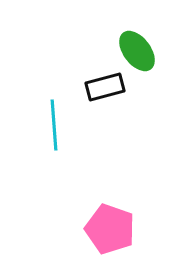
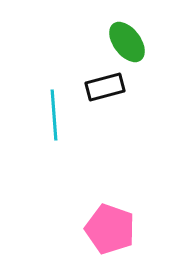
green ellipse: moved 10 px left, 9 px up
cyan line: moved 10 px up
